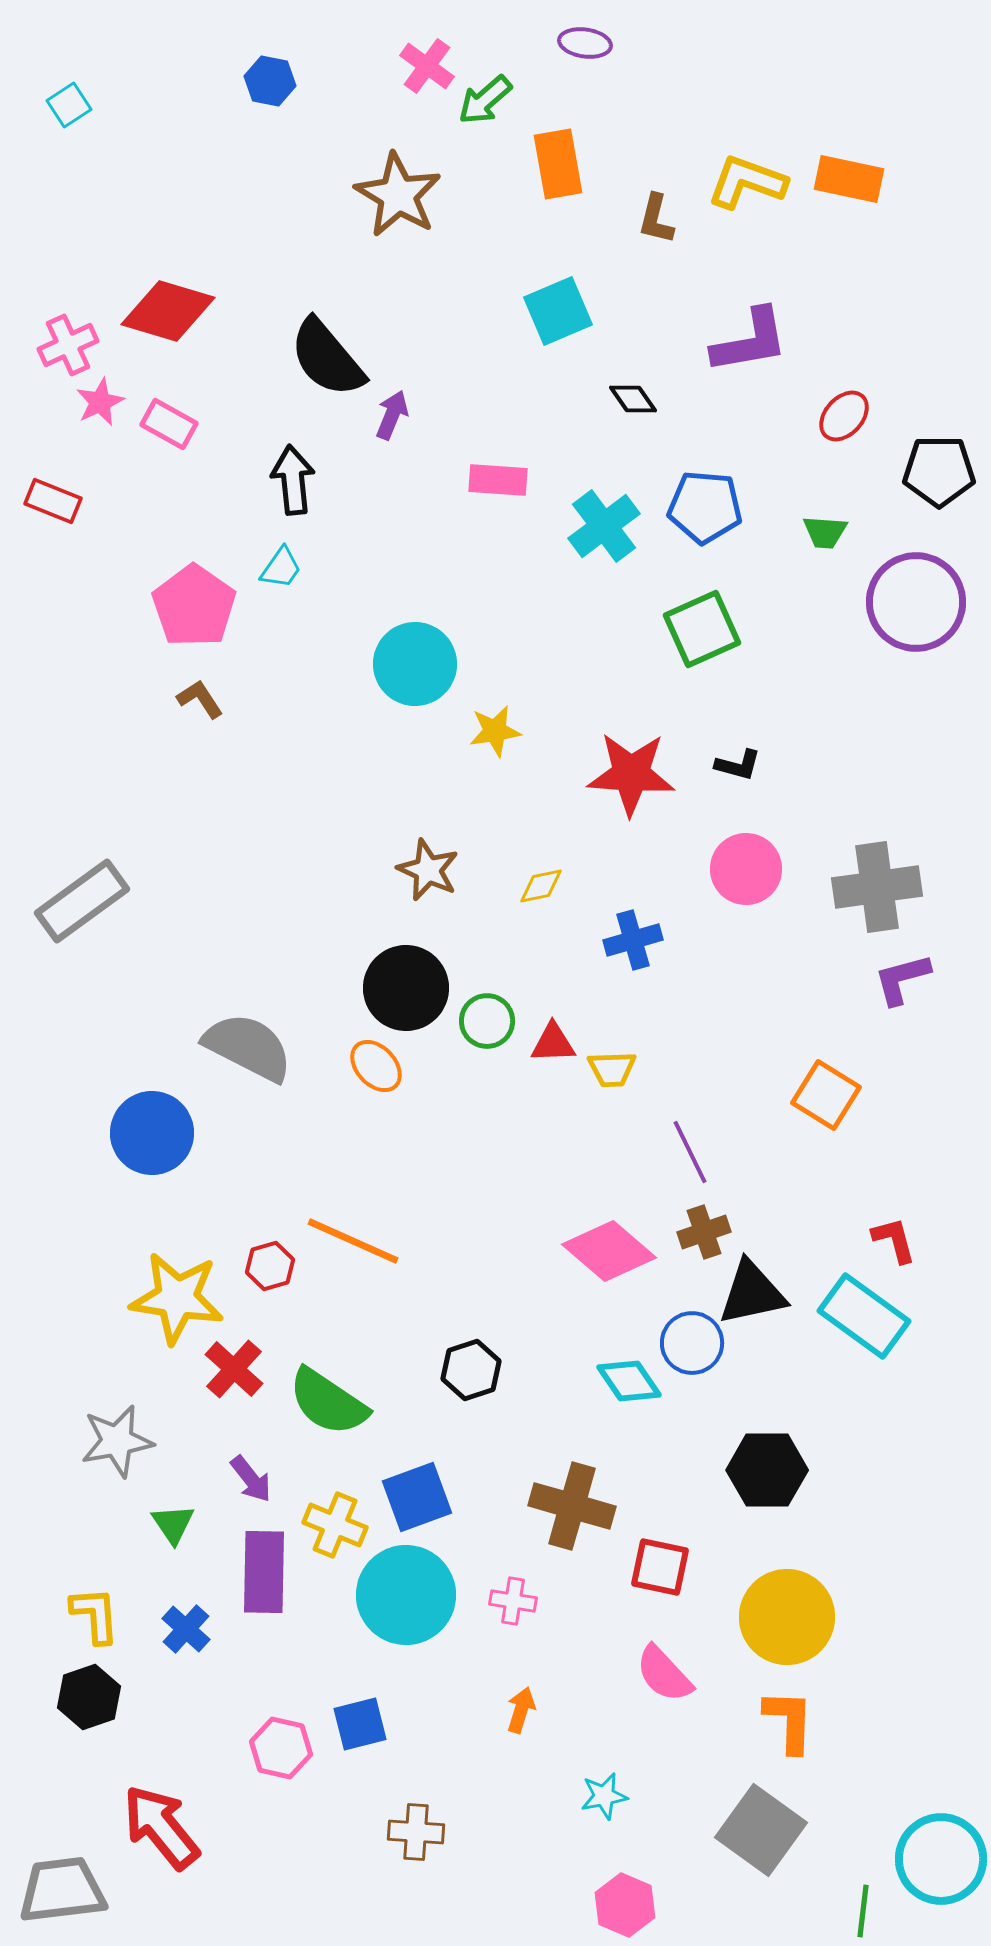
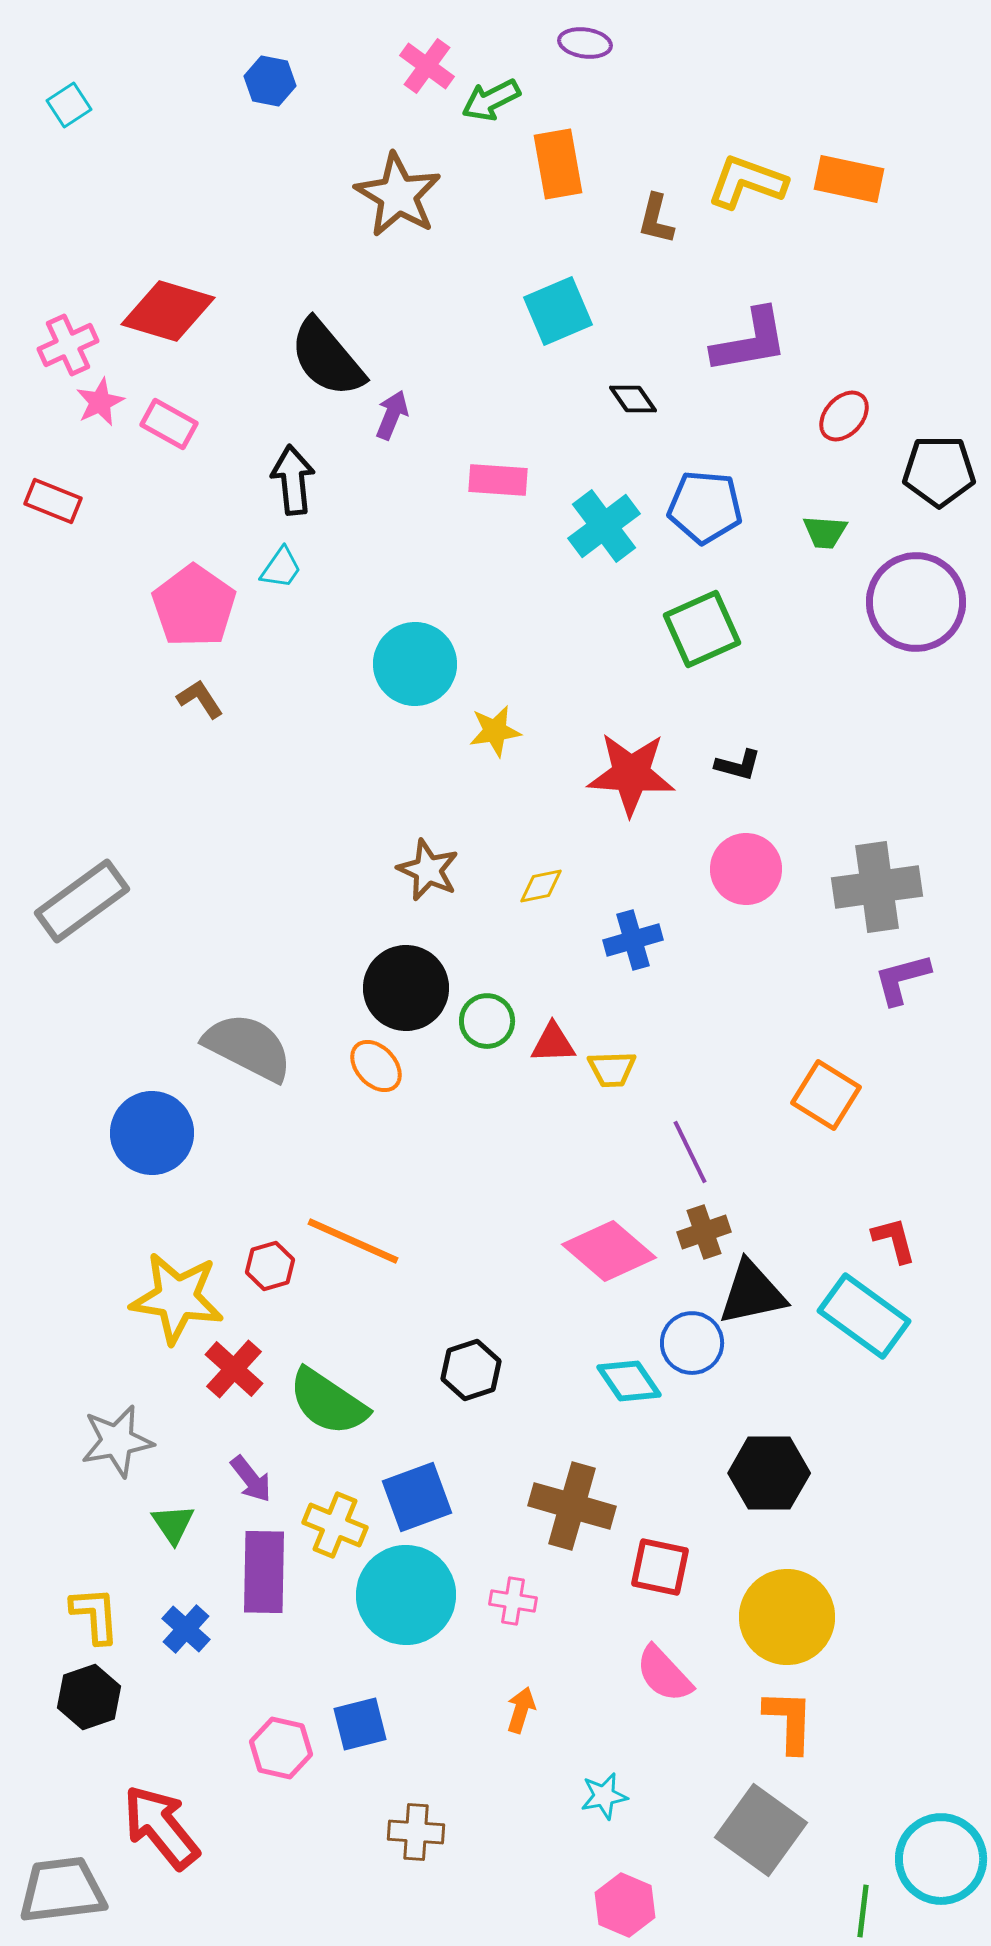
green arrow at (485, 100): moved 6 px right; rotated 14 degrees clockwise
black hexagon at (767, 1470): moved 2 px right, 3 px down
